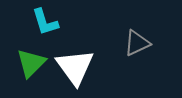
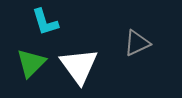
white triangle: moved 4 px right, 1 px up
